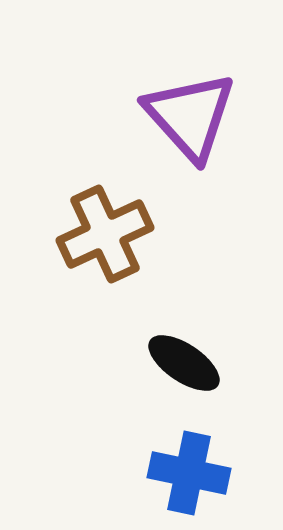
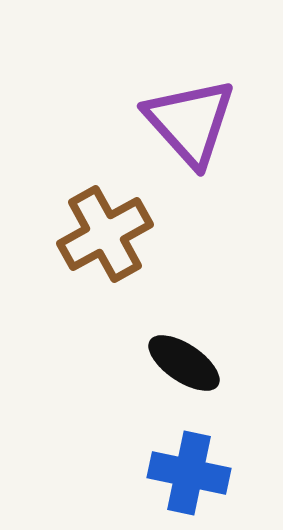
purple triangle: moved 6 px down
brown cross: rotated 4 degrees counterclockwise
